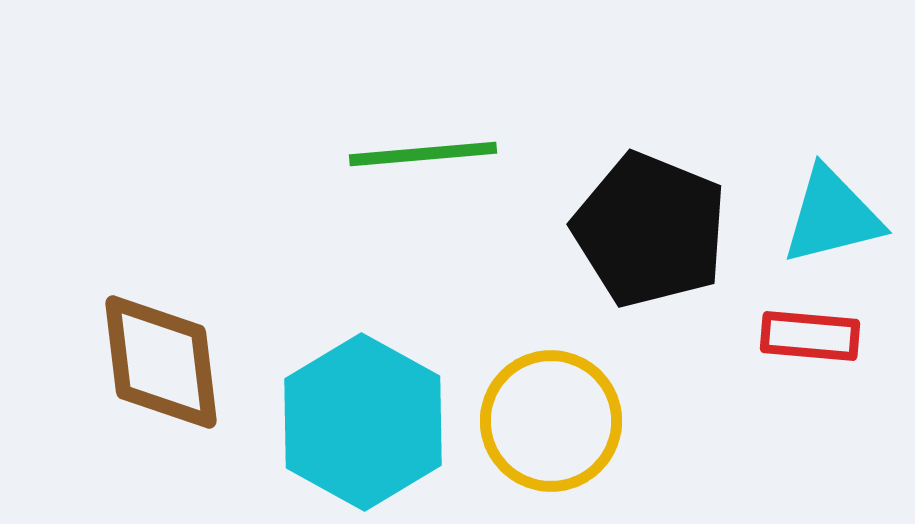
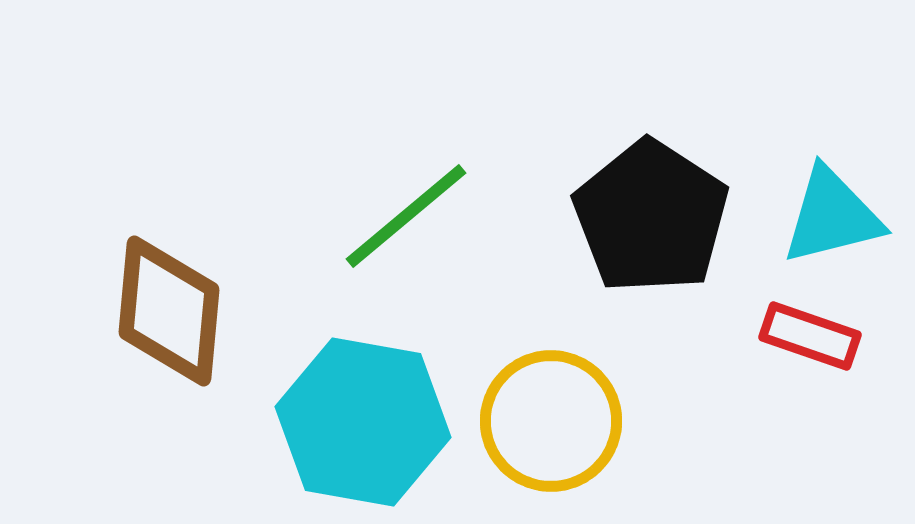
green line: moved 17 px left, 62 px down; rotated 35 degrees counterclockwise
black pentagon: moved 1 px right, 13 px up; rotated 11 degrees clockwise
red rectangle: rotated 14 degrees clockwise
brown diamond: moved 8 px right, 51 px up; rotated 12 degrees clockwise
cyan hexagon: rotated 19 degrees counterclockwise
